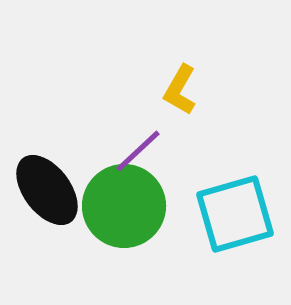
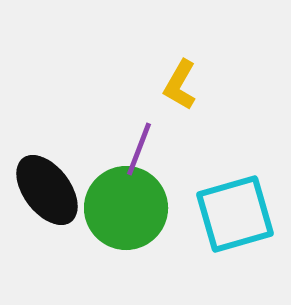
yellow L-shape: moved 5 px up
purple line: moved 1 px right, 2 px up; rotated 26 degrees counterclockwise
green circle: moved 2 px right, 2 px down
